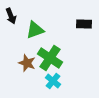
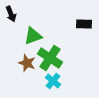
black arrow: moved 2 px up
green triangle: moved 2 px left, 6 px down
